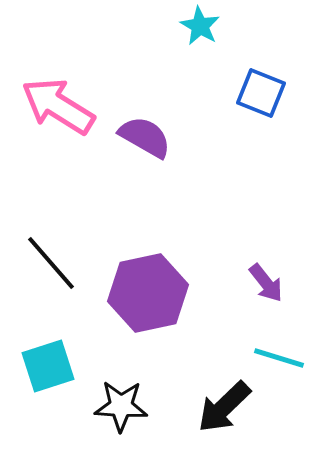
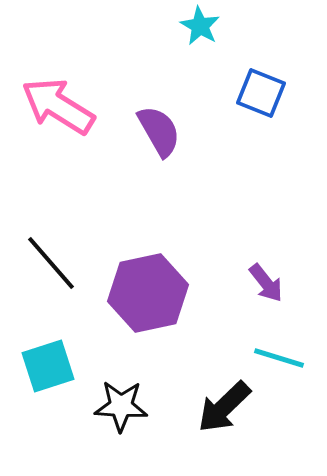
purple semicircle: moved 14 px right, 6 px up; rotated 30 degrees clockwise
